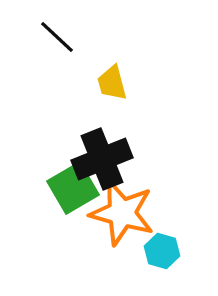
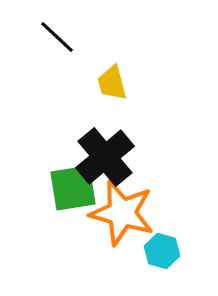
black cross: moved 3 px right, 2 px up; rotated 18 degrees counterclockwise
green square: rotated 21 degrees clockwise
